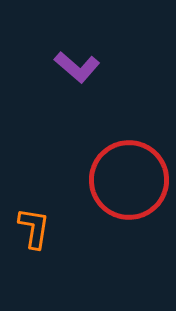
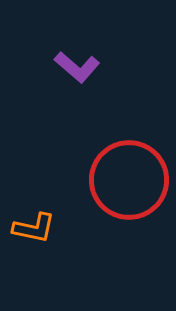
orange L-shape: rotated 93 degrees clockwise
